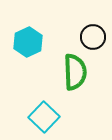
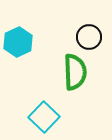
black circle: moved 4 px left
cyan hexagon: moved 10 px left
